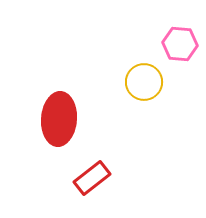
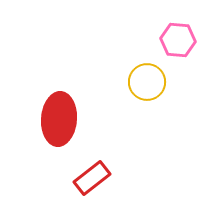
pink hexagon: moved 2 px left, 4 px up
yellow circle: moved 3 px right
